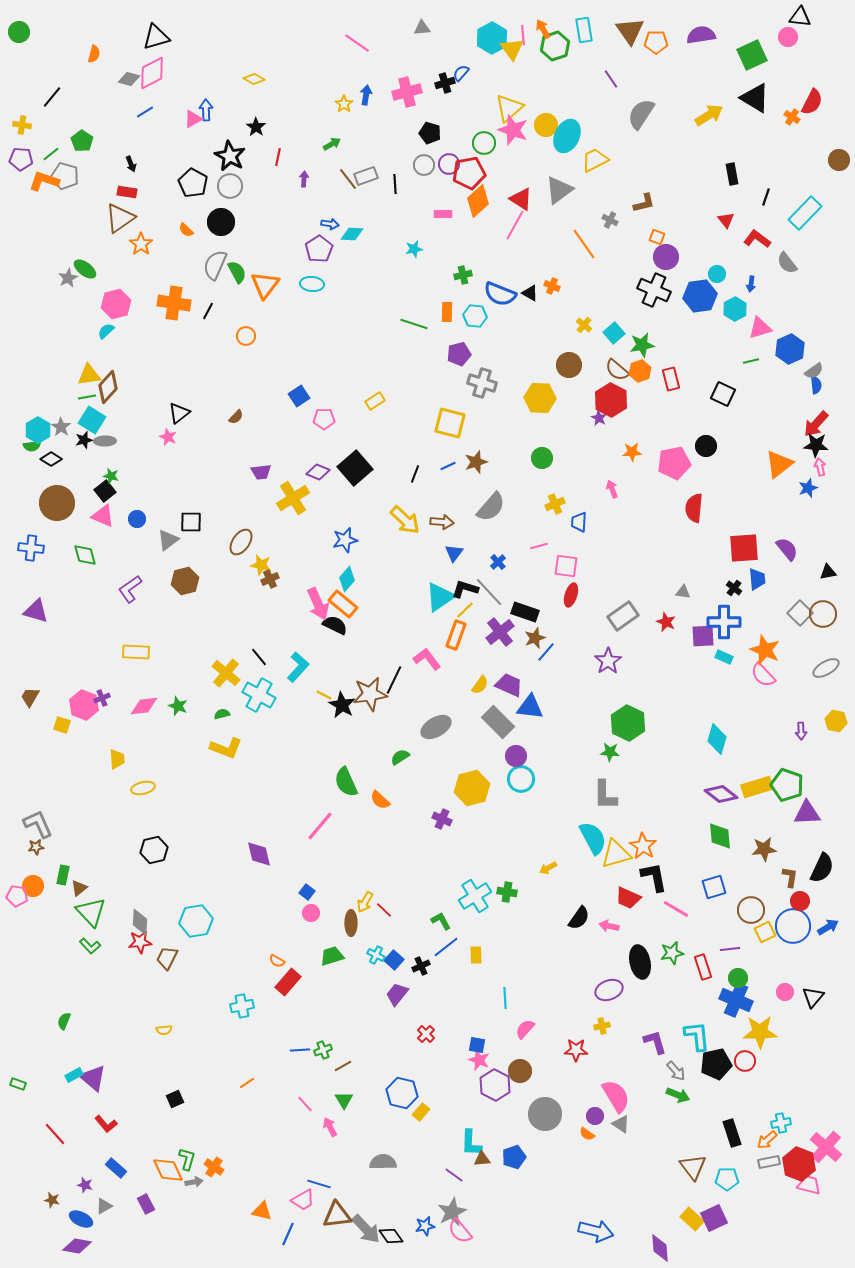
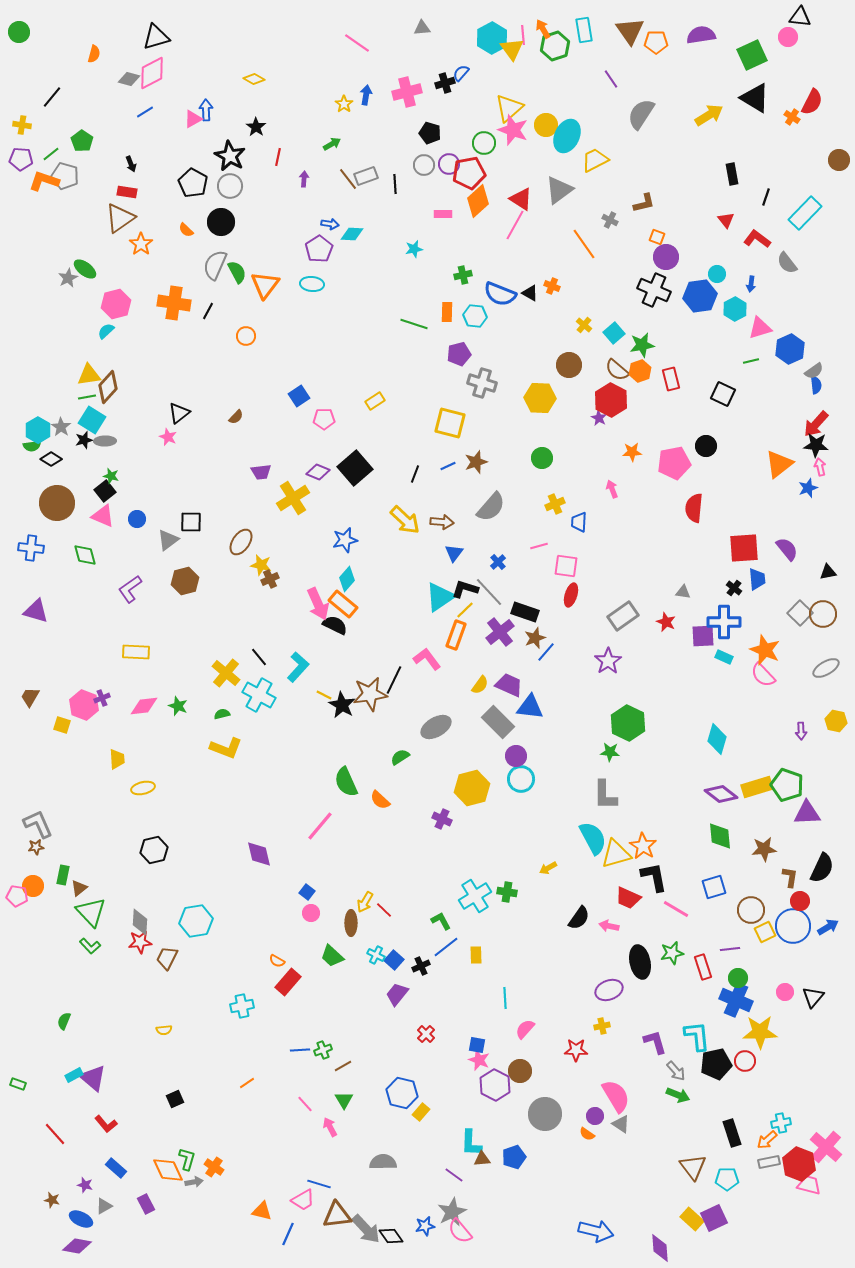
green trapezoid at (332, 956): rotated 120 degrees counterclockwise
